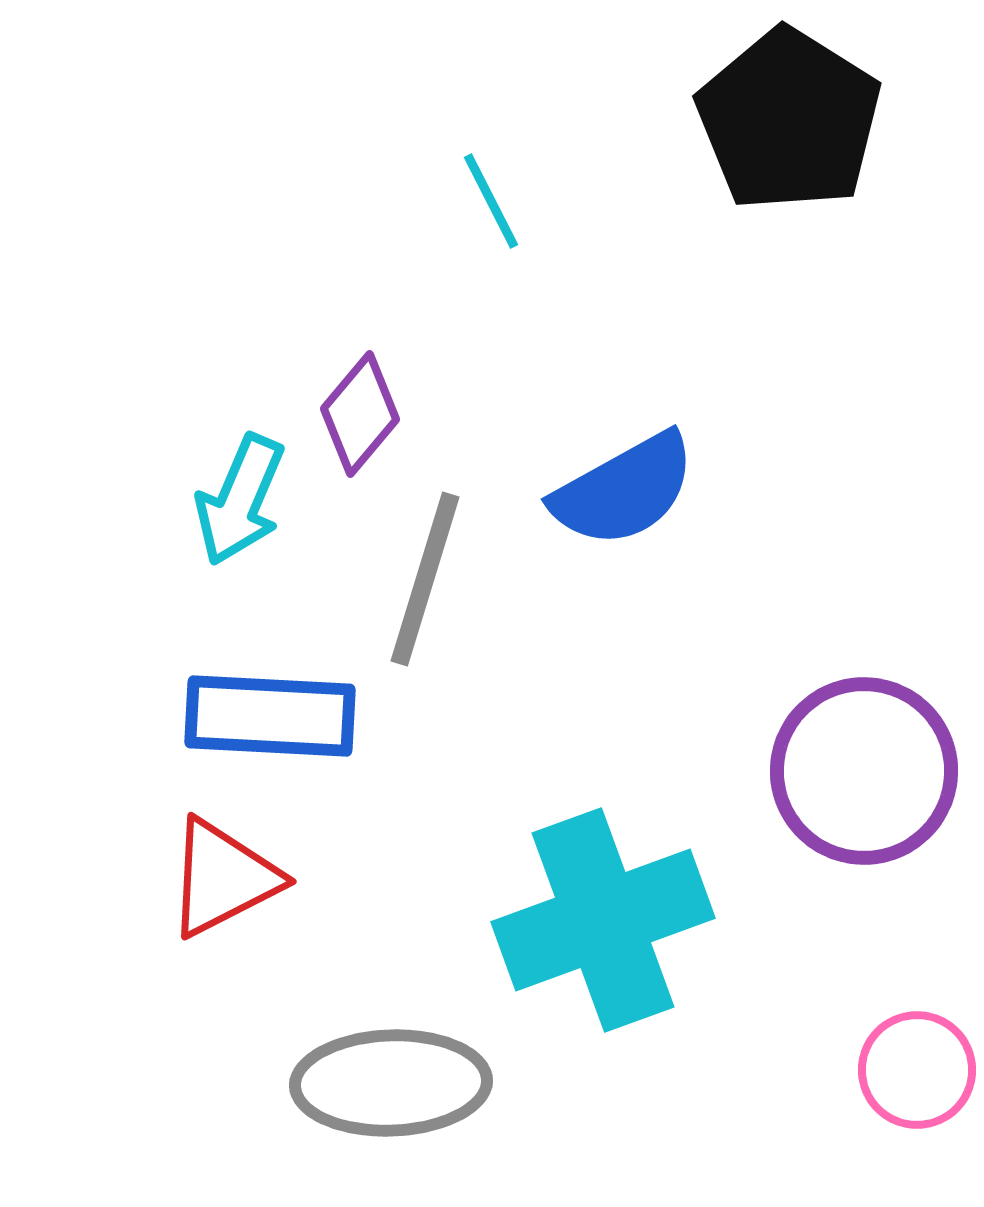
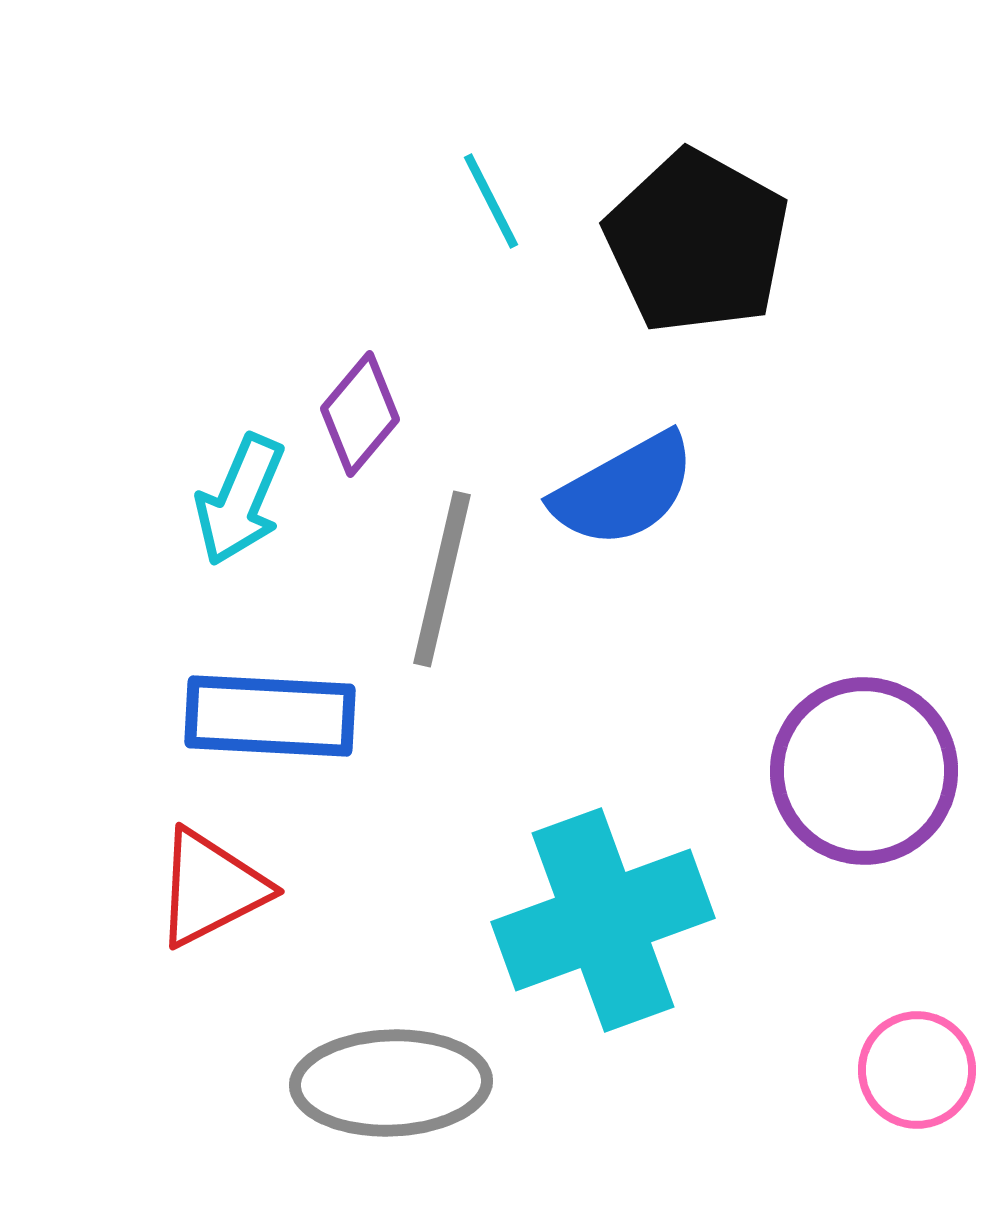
black pentagon: moved 92 px left, 122 px down; rotated 3 degrees counterclockwise
gray line: moved 17 px right; rotated 4 degrees counterclockwise
red triangle: moved 12 px left, 10 px down
